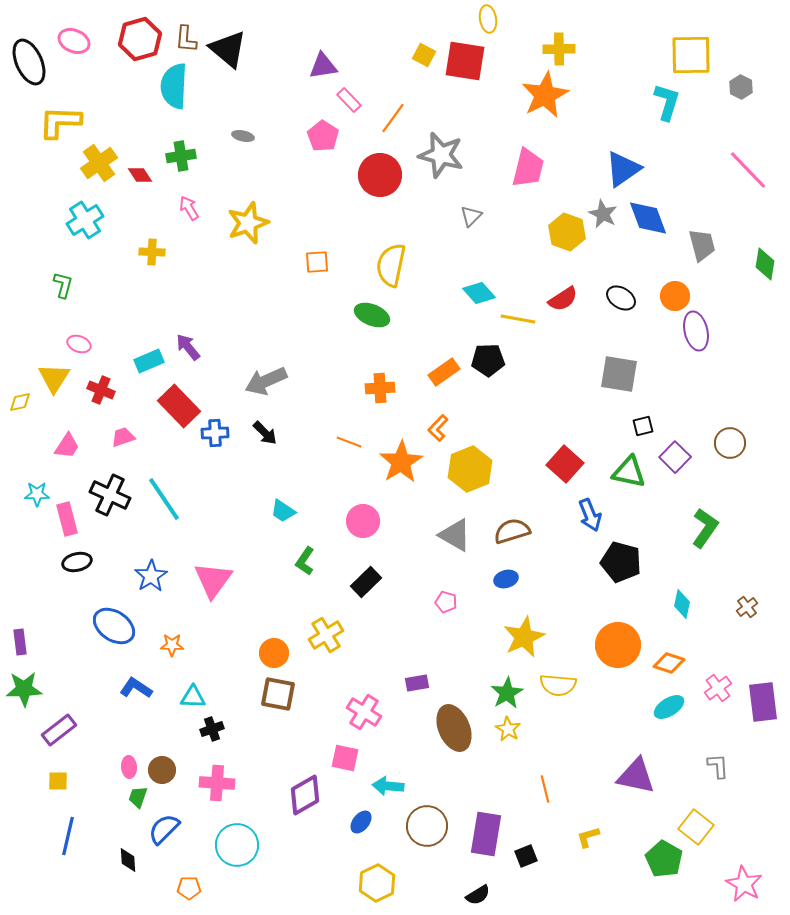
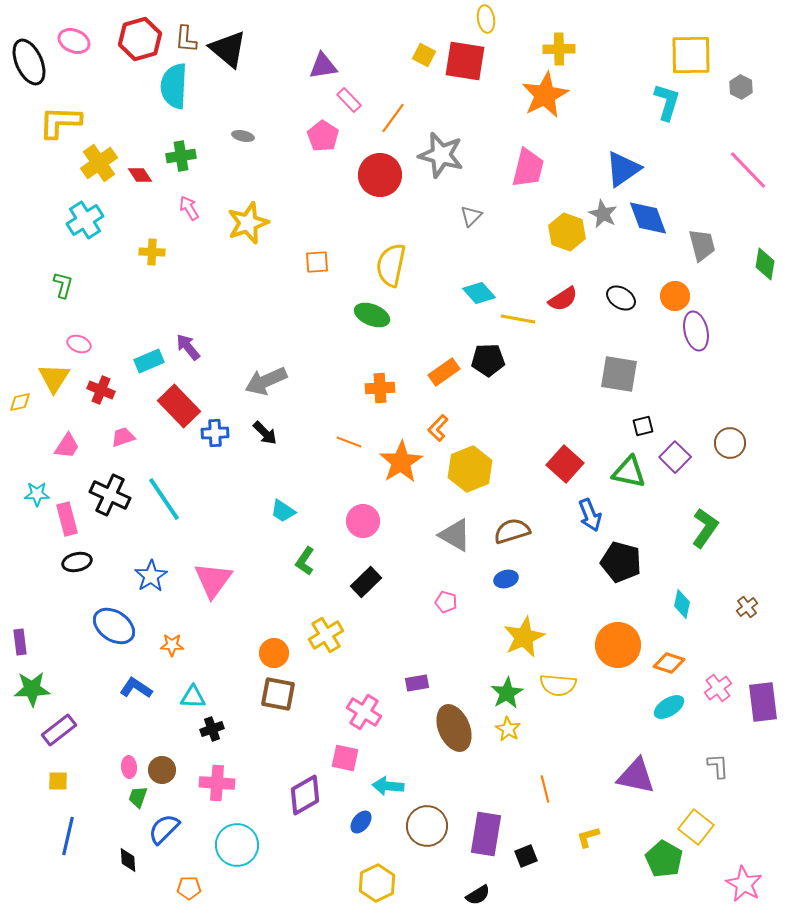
yellow ellipse at (488, 19): moved 2 px left
green star at (24, 689): moved 8 px right
